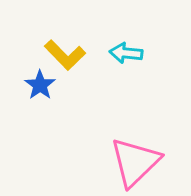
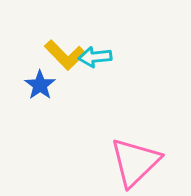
cyan arrow: moved 31 px left, 4 px down; rotated 12 degrees counterclockwise
